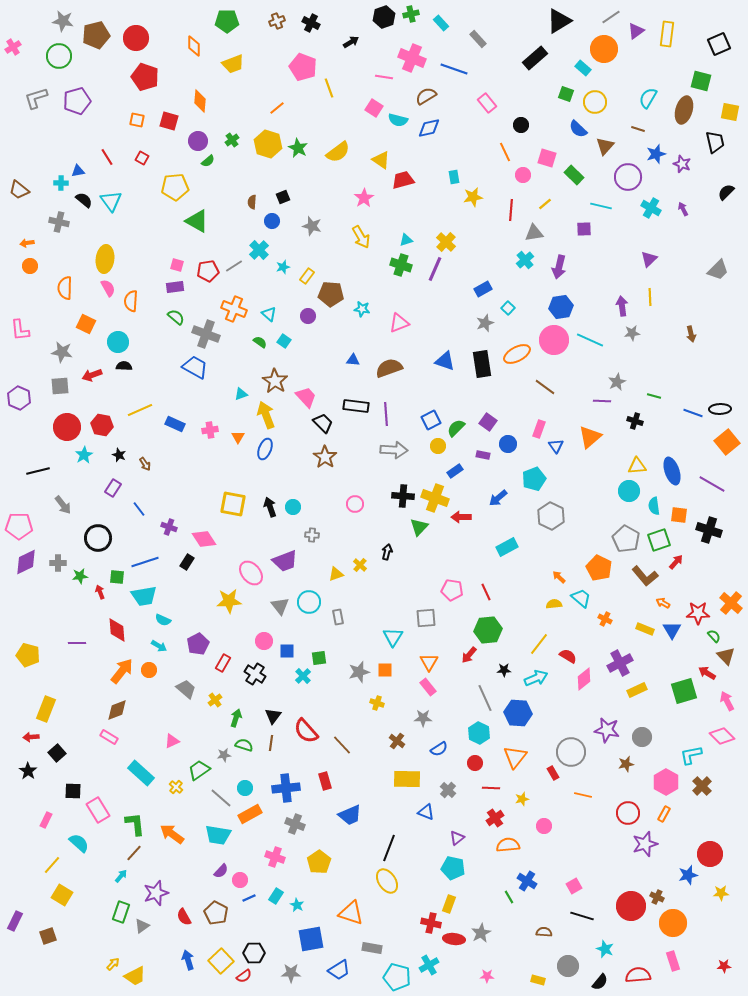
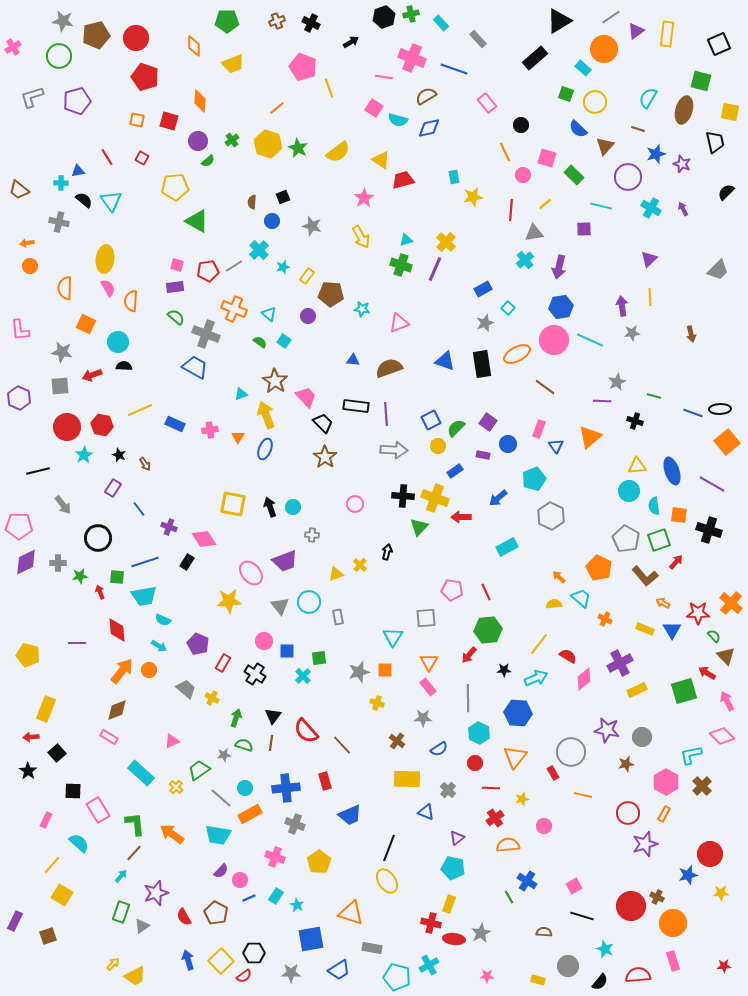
gray L-shape at (36, 98): moved 4 px left, 1 px up
purple pentagon at (198, 644): rotated 20 degrees counterclockwise
gray line at (485, 698): moved 17 px left; rotated 24 degrees clockwise
yellow cross at (215, 700): moved 3 px left, 2 px up; rotated 24 degrees counterclockwise
